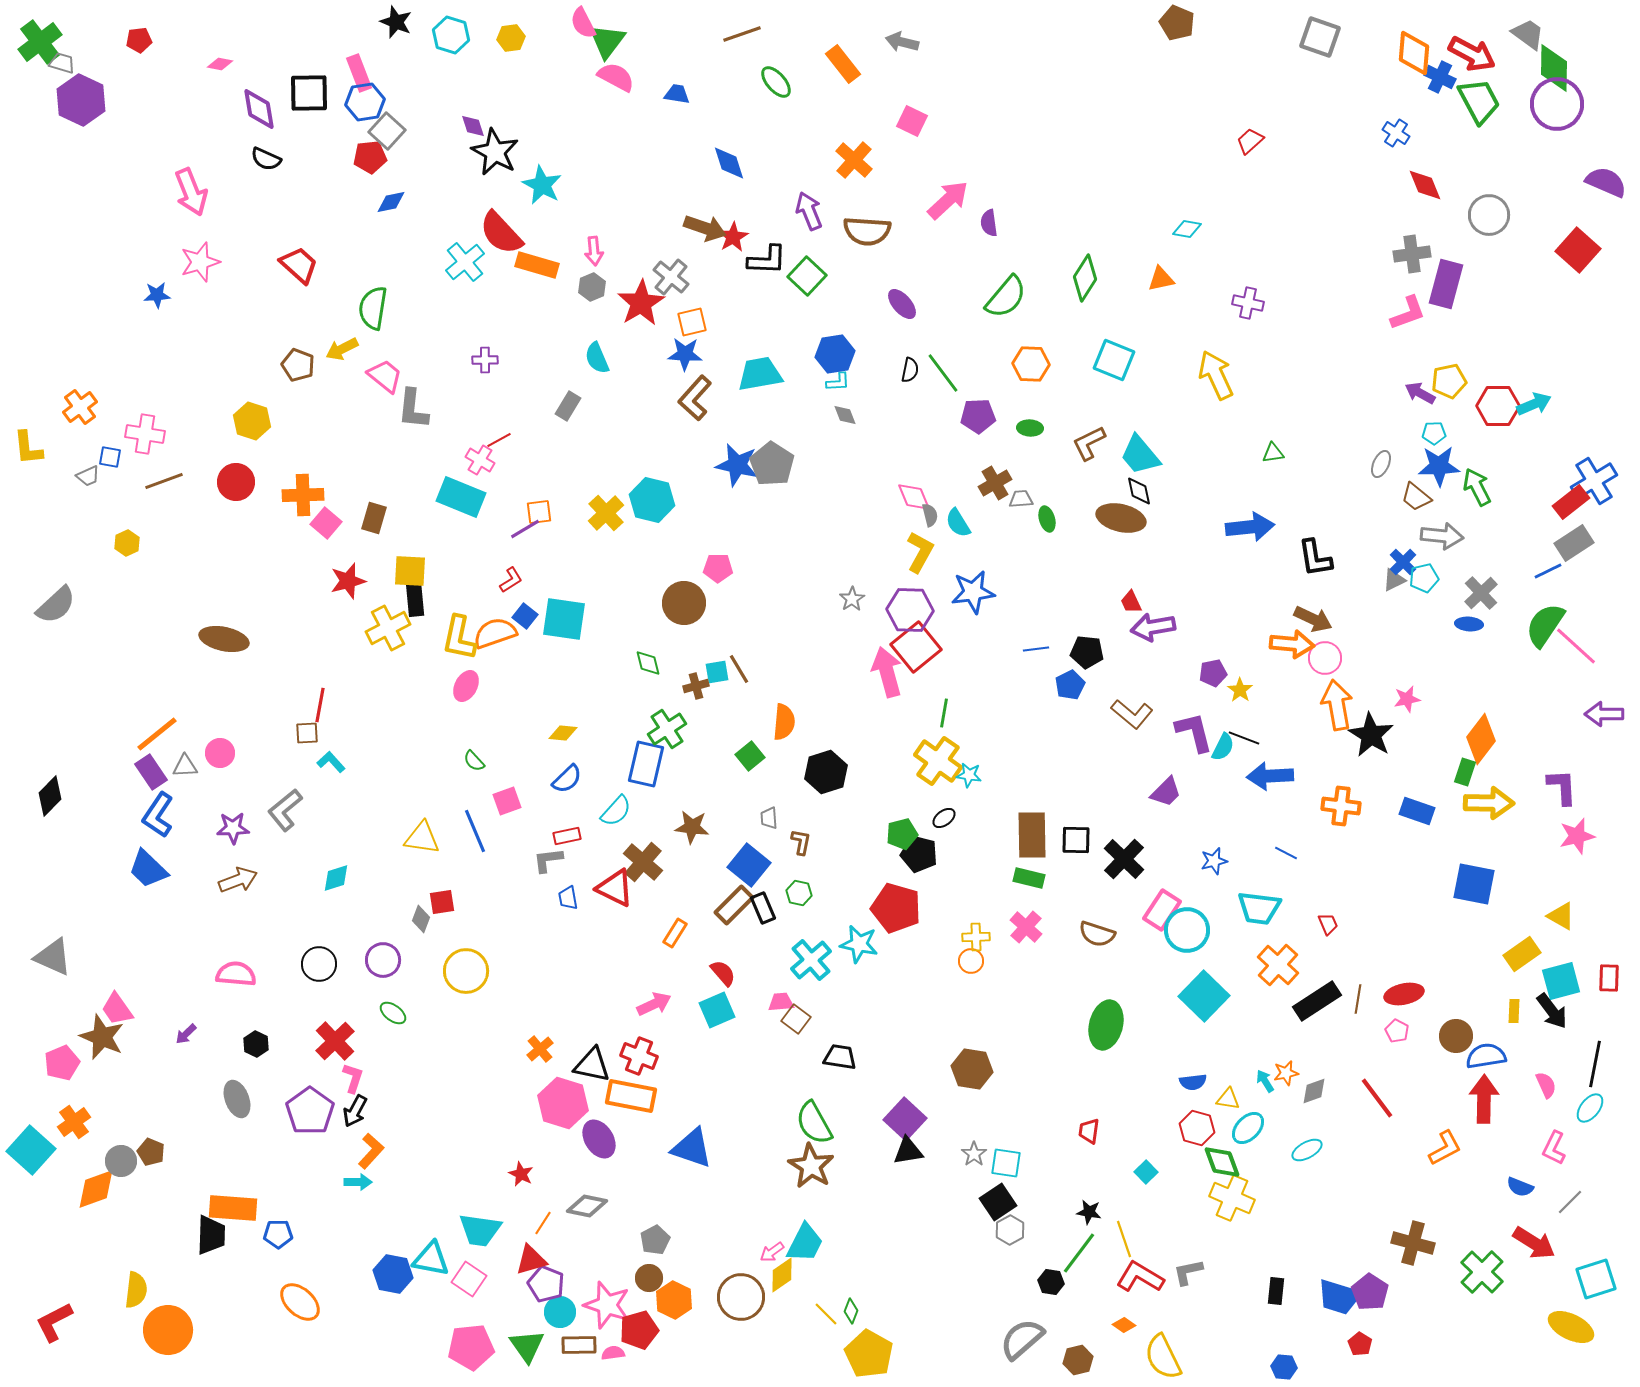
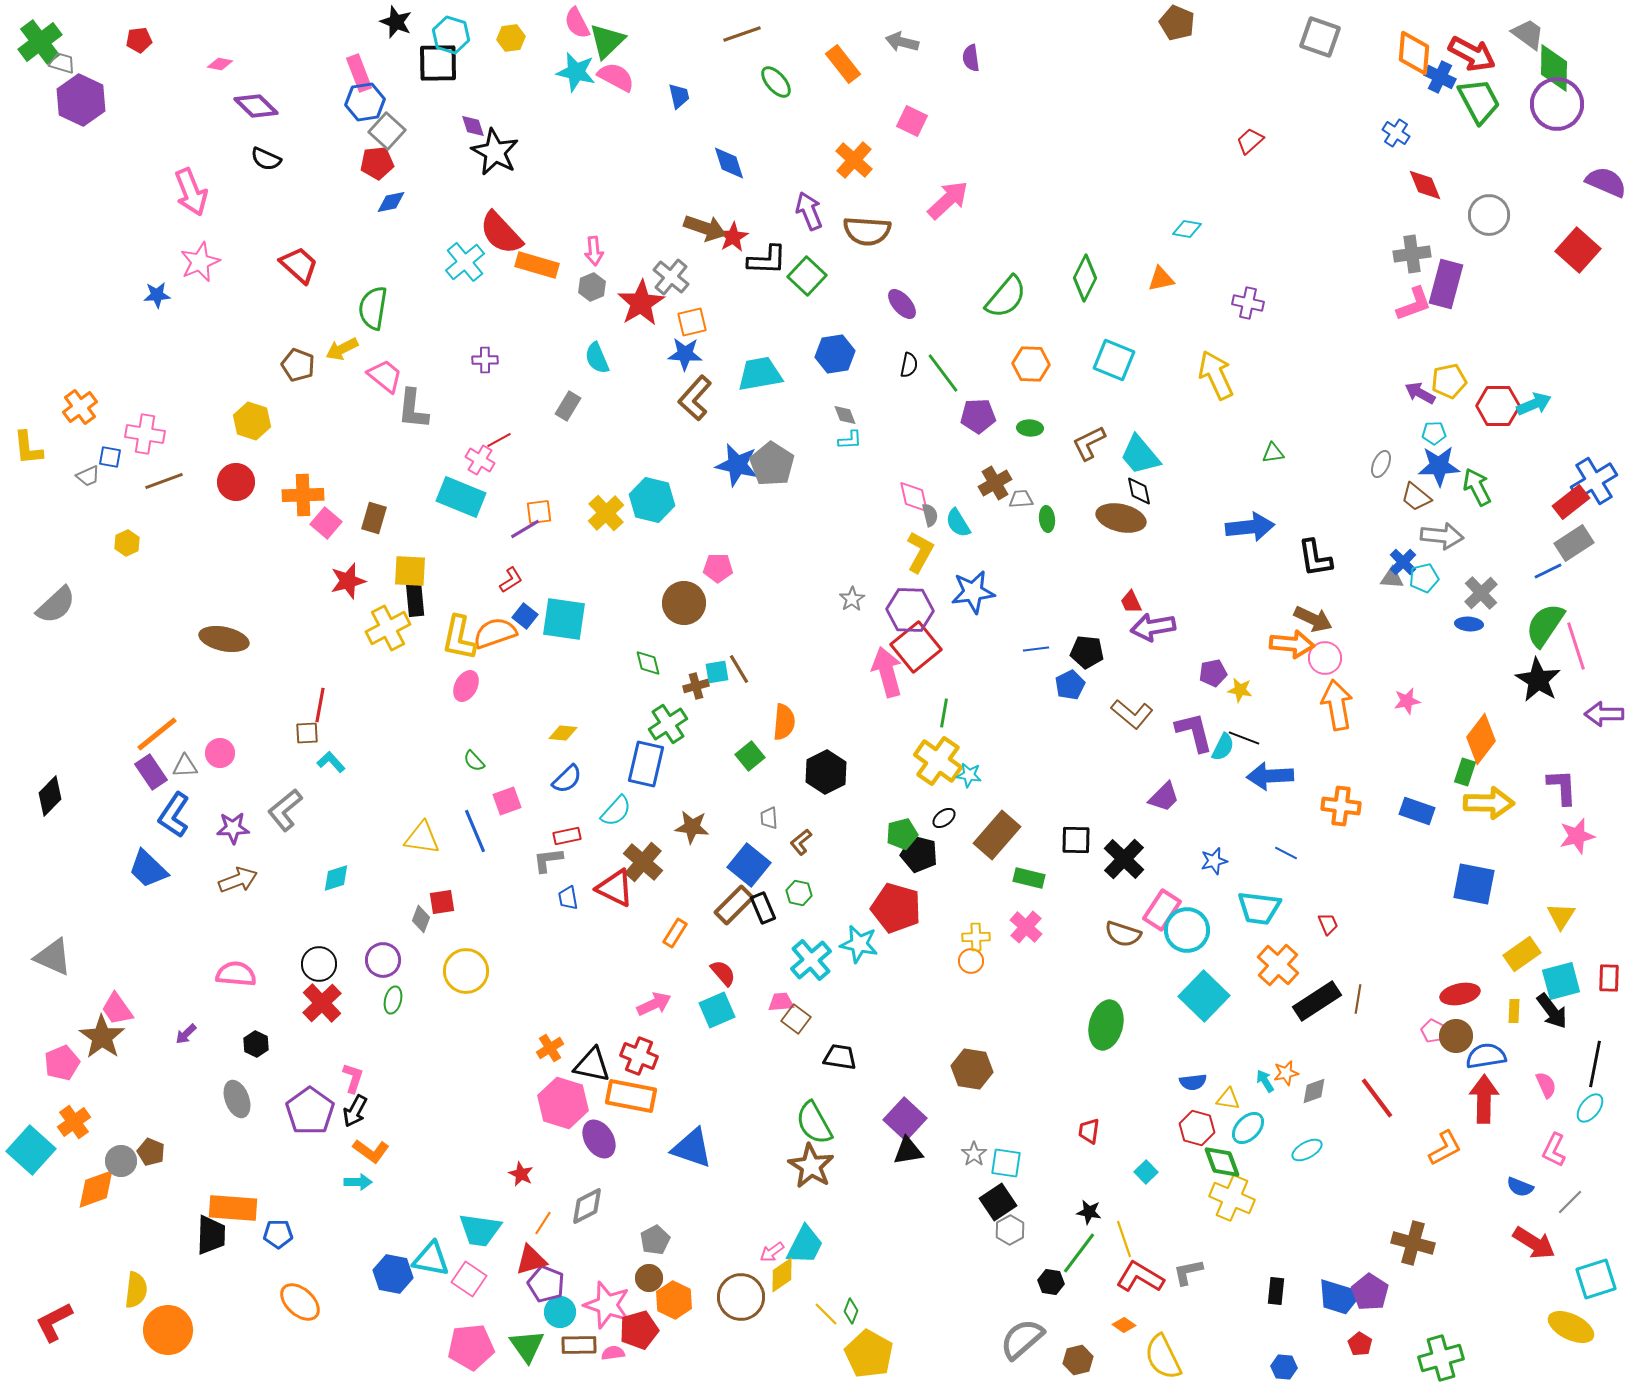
pink semicircle at (583, 23): moved 6 px left
green triangle at (607, 41): rotated 9 degrees clockwise
black square at (309, 93): moved 129 px right, 30 px up
blue trapezoid at (677, 94): moved 2 px right, 2 px down; rotated 68 degrees clockwise
purple diamond at (259, 109): moved 3 px left, 3 px up; rotated 36 degrees counterclockwise
red pentagon at (370, 157): moved 7 px right, 6 px down
cyan star at (542, 185): moved 34 px right, 113 px up; rotated 15 degrees counterclockwise
purple semicircle at (989, 223): moved 18 px left, 165 px up
pink star at (200, 262): rotated 6 degrees counterclockwise
green diamond at (1085, 278): rotated 6 degrees counterclockwise
pink L-shape at (1408, 313): moved 6 px right, 9 px up
black semicircle at (910, 370): moved 1 px left, 5 px up
cyan L-shape at (838, 382): moved 12 px right, 58 px down
pink diamond at (914, 497): rotated 9 degrees clockwise
green ellipse at (1047, 519): rotated 10 degrees clockwise
gray triangle at (1394, 580): moved 2 px left, 2 px up; rotated 30 degrees clockwise
pink line at (1576, 646): rotated 30 degrees clockwise
yellow star at (1240, 690): rotated 25 degrees counterclockwise
pink star at (1407, 699): moved 2 px down
green cross at (667, 729): moved 1 px right, 5 px up
black star at (1371, 735): moved 167 px right, 55 px up
black hexagon at (826, 772): rotated 9 degrees counterclockwise
purple trapezoid at (1166, 792): moved 2 px left, 5 px down
blue L-shape at (158, 815): moved 16 px right
brown rectangle at (1032, 835): moved 35 px left; rotated 42 degrees clockwise
brown L-shape at (801, 842): rotated 140 degrees counterclockwise
yellow triangle at (1561, 916): rotated 32 degrees clockwise
brown semicircle at (1097, 934): moved 26 px right
red ellipse at (1404, 994): moved 56 px right
green ellipse at (393, 1013): moved 13 px up; rotated 68 degrees clockwise
pink pentagon at (1397, 1031): moved 36 px right
brown star at (102, 1037): rotated 12 degrees clockwise
red cross at (335, 1041): moved 13 px left, 38 px up
orange cross at (540, 1049): moved 10 px right, 1 px up; rotated 8 degrees clockwise
pink L-shape at (1554, 1148): moved 2 px down
orange L-shape at (371, 1151): rotated 84 degrees clockwise
gray diamond at (587, 1206): rotated 39 degrees counterclockwise
cyan trapezoid at (805, 1243): moved 2 px down
green cross at (1482, 1272): moved 41 px left, 86 px down; rotated 30 degrees clockwise
